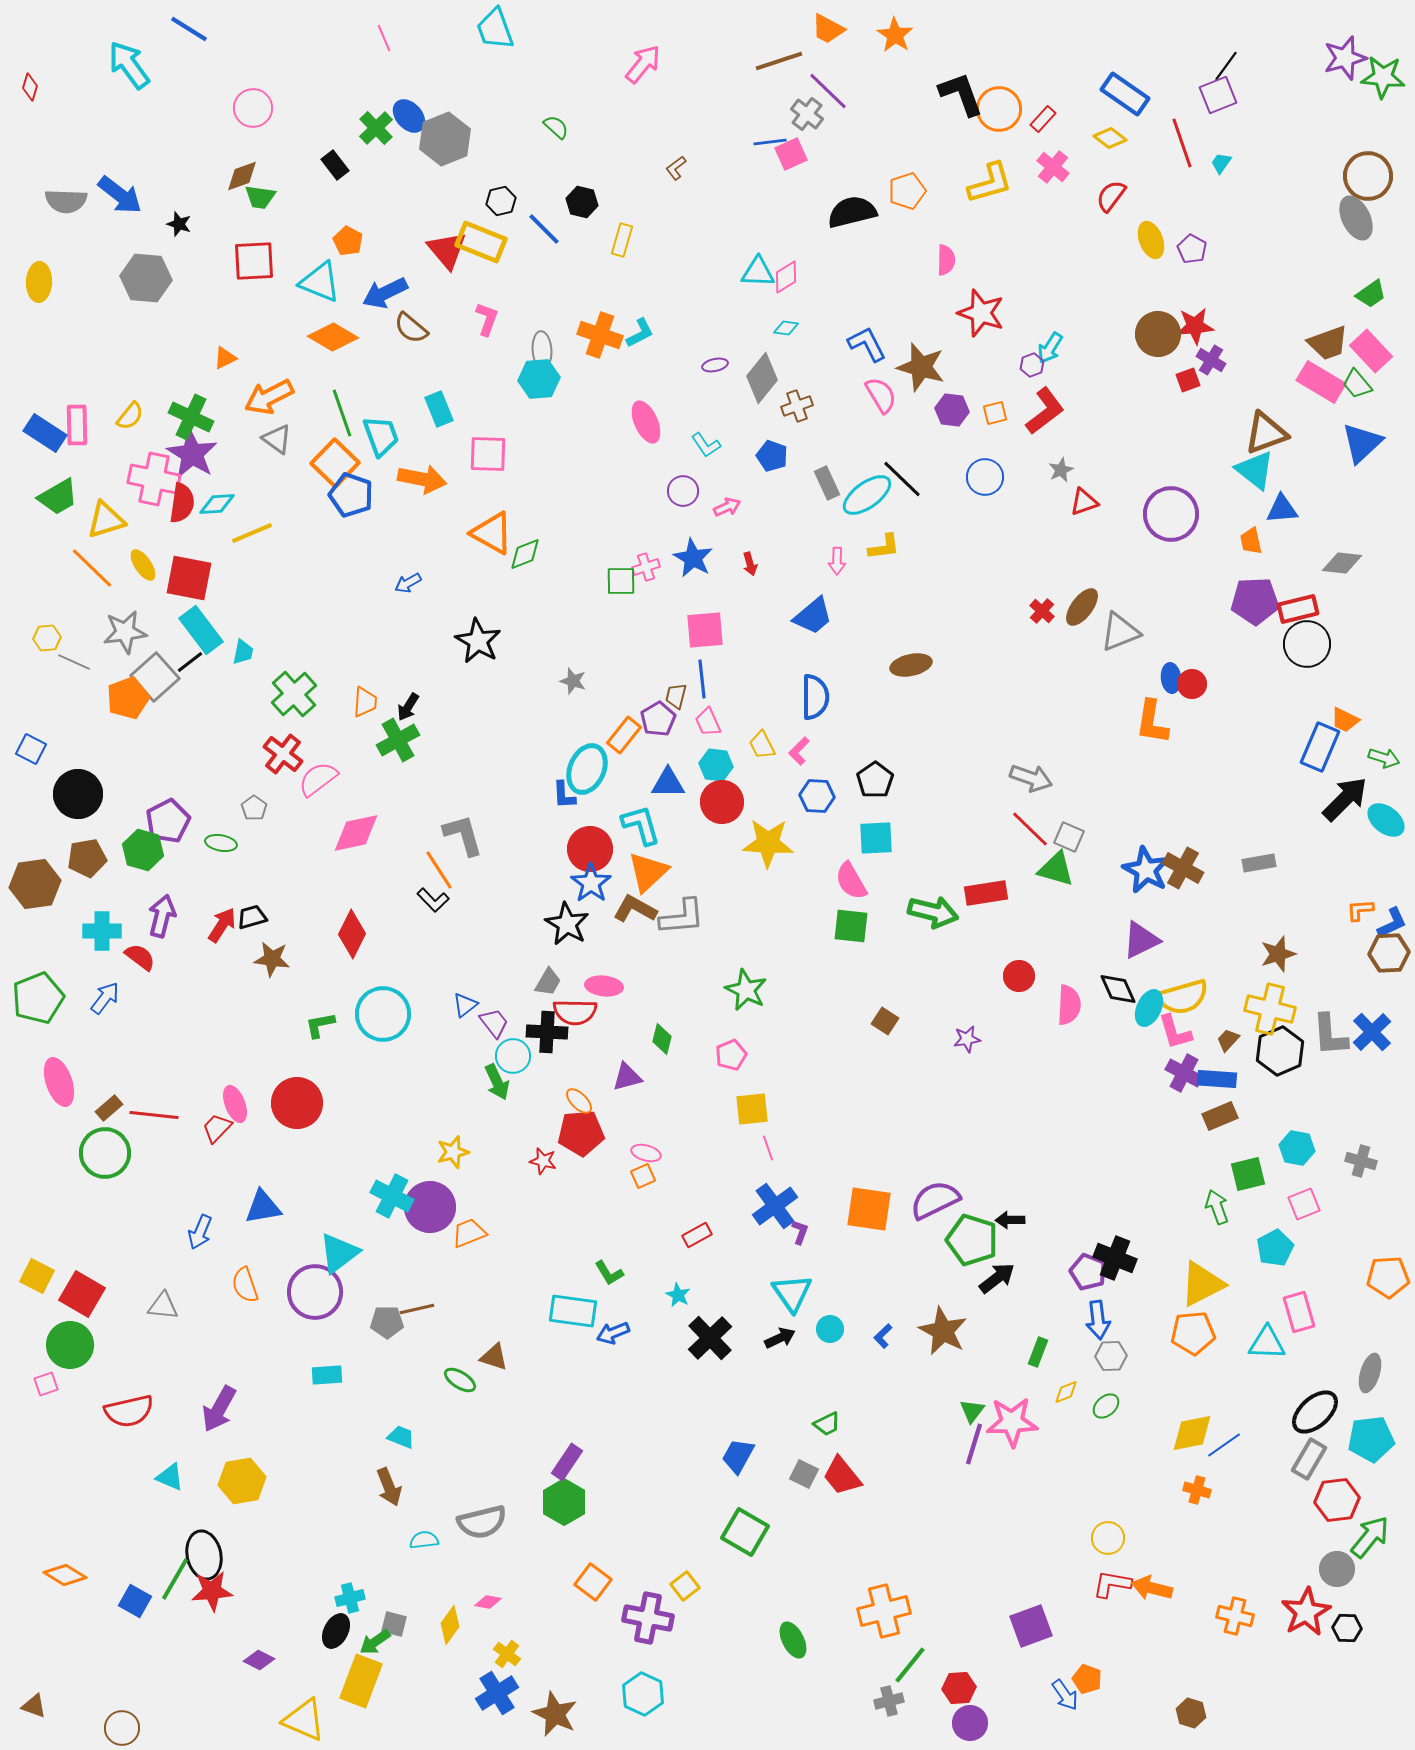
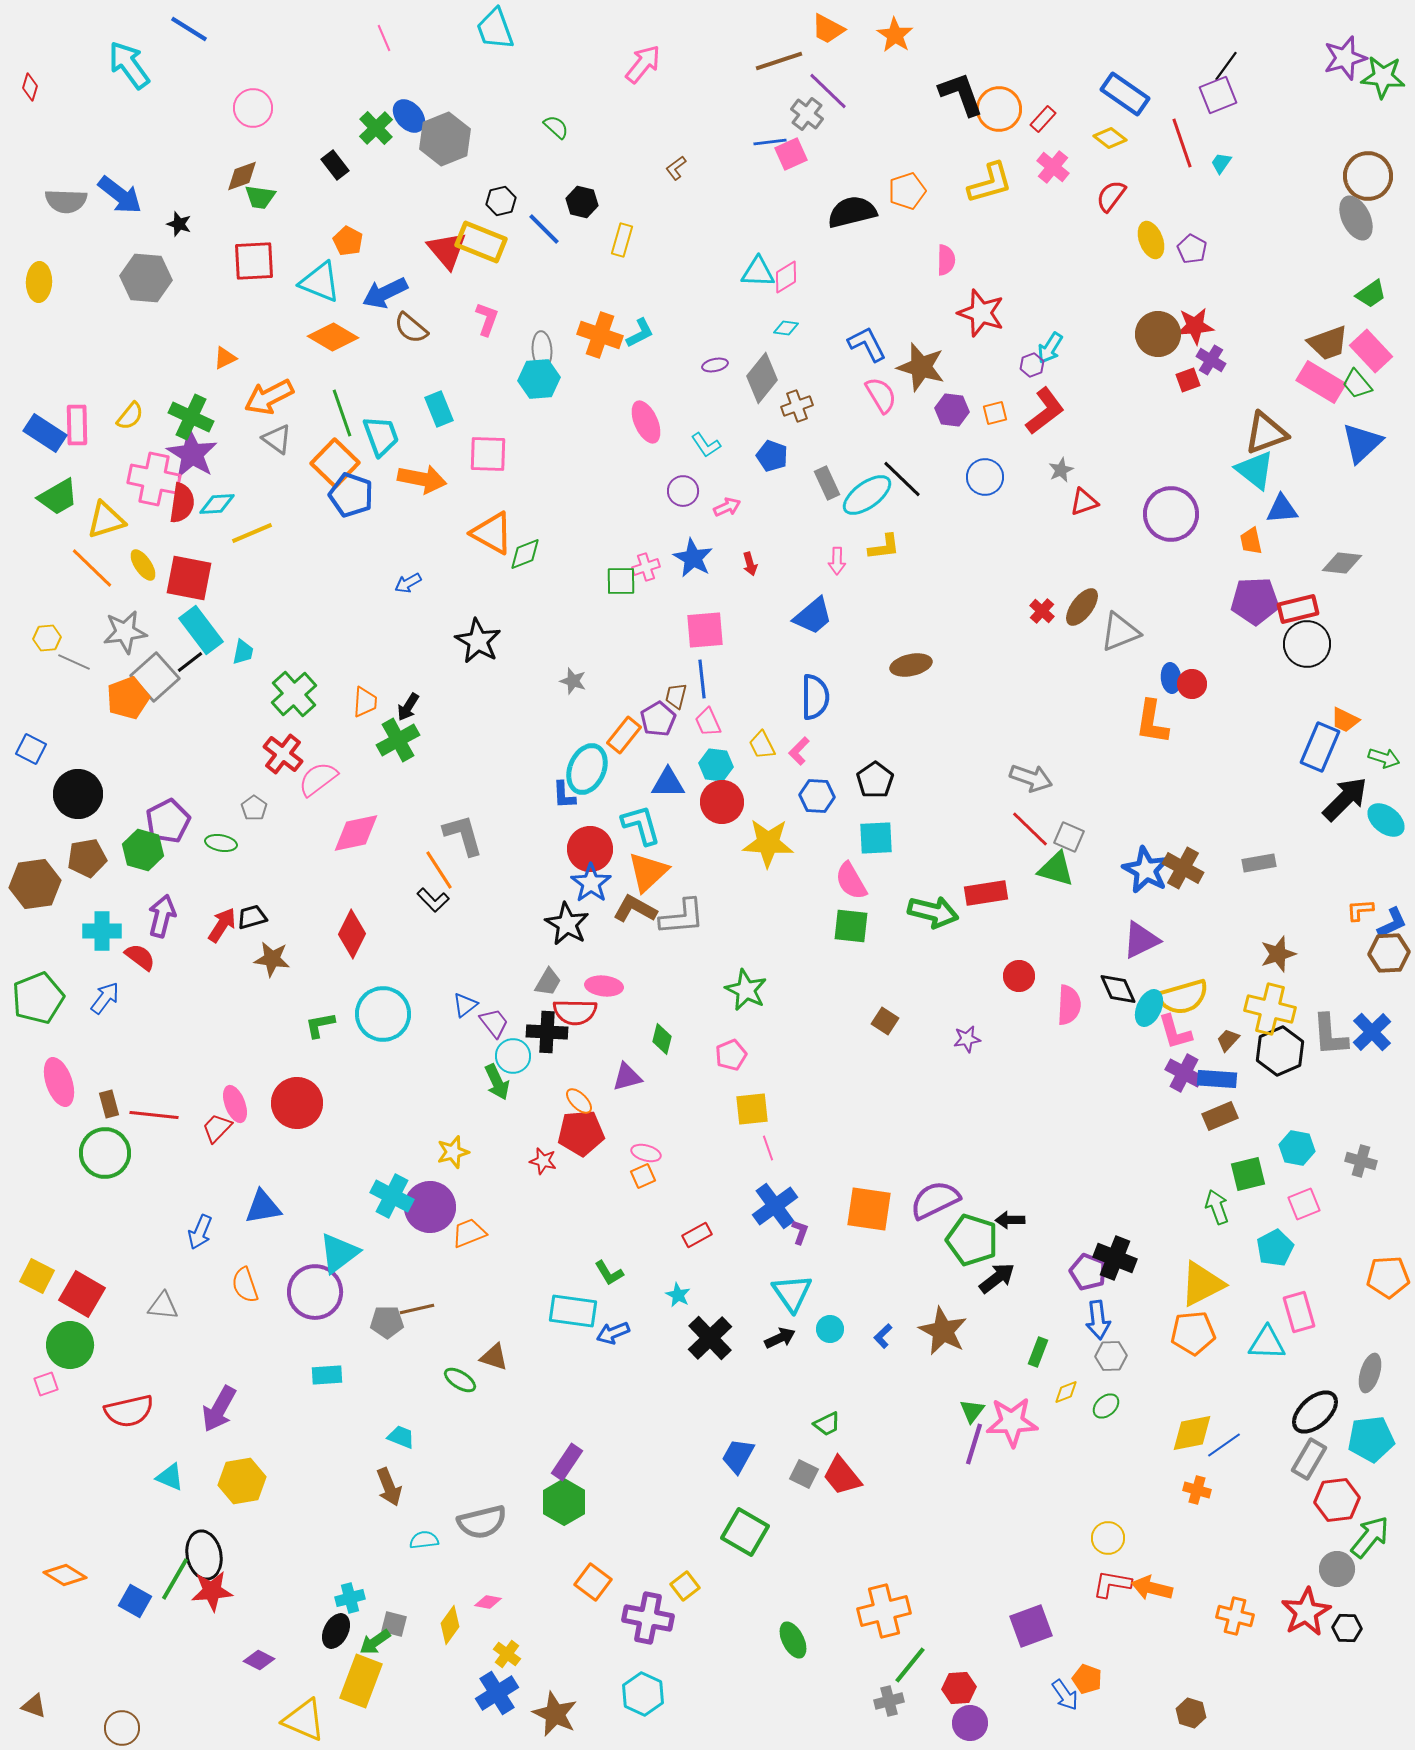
brown rectangle at (109, 1108): moved 4 px up; rotated 64 degrees counterclockwise
